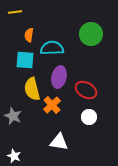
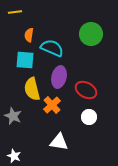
cyan semicircle: rotated 25 degrees clockwise
